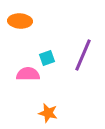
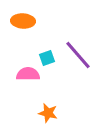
orange ellipse: moved 3 px right
purple line: moved 5 px left; rotated 64 degrees counterclockwise
